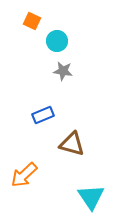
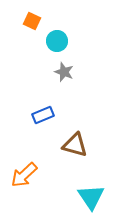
gray star: moved 1 px right, 1 px down; rotated 12 degrees clockwise
brown triangle: moved 3 px right, 1 px down
